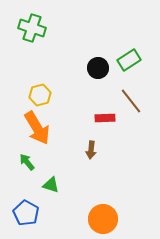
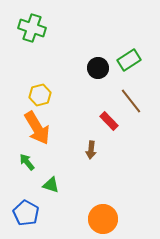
red rectangle: moved 4 px right, 3 px down; rotated 48 degrees clockwise
